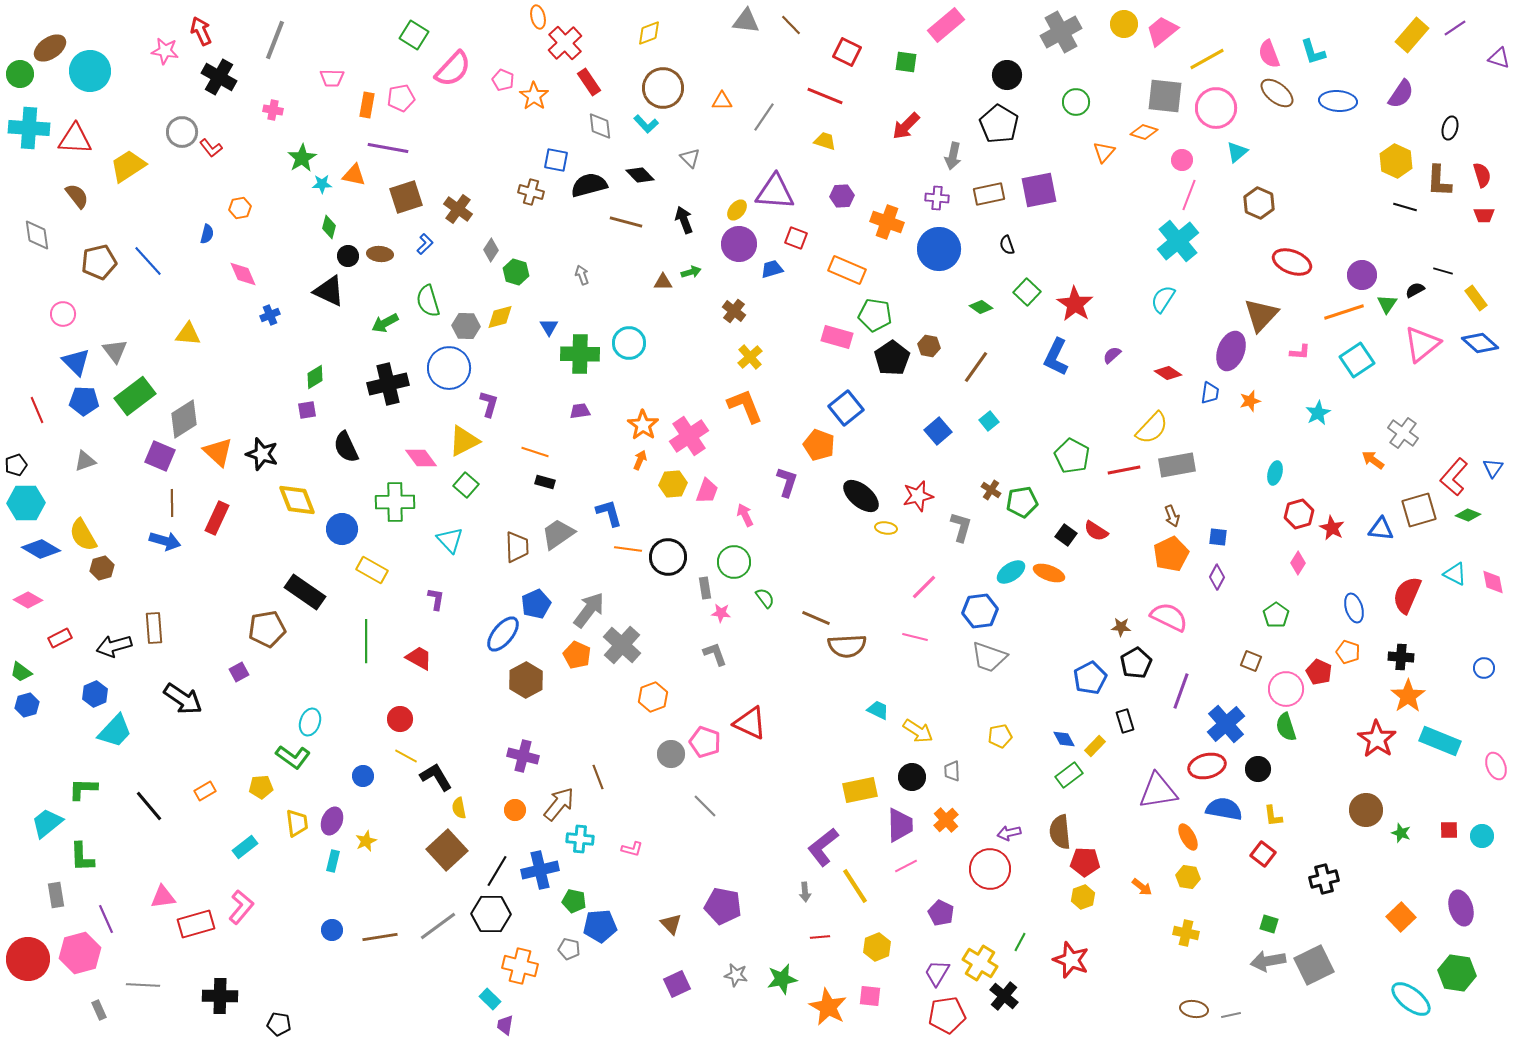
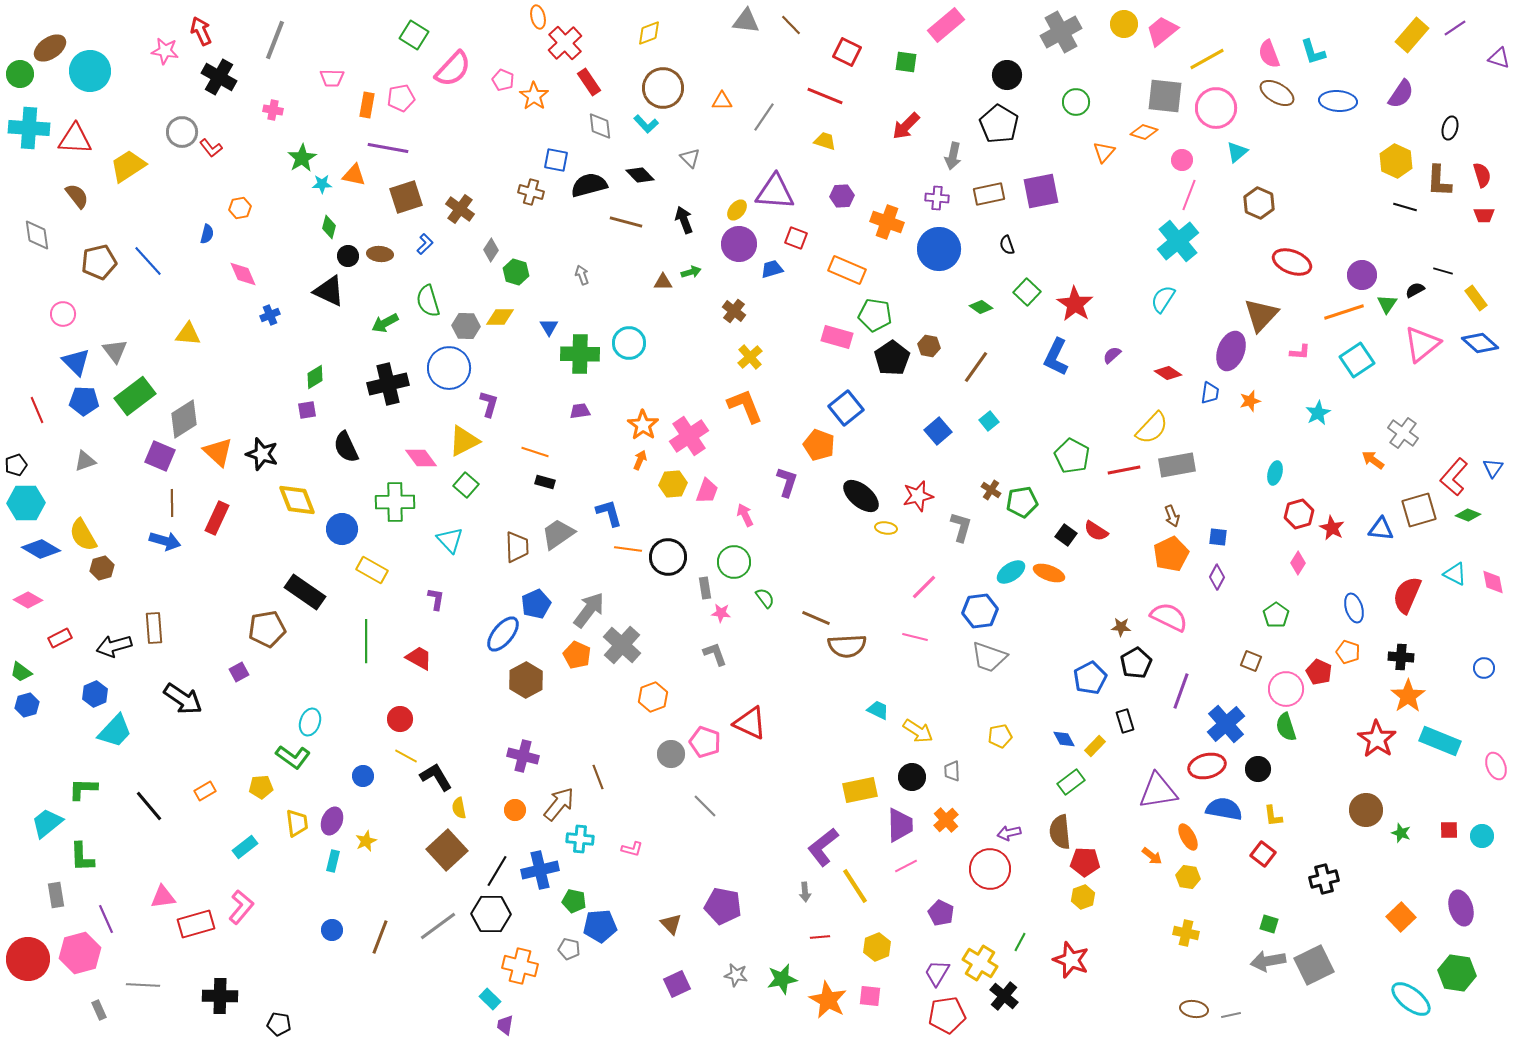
brown ellipse at (1277, 93): rotated 8 degrees counterclockwise
purple square at (1039, 190): moved 2 px right, 1 px down
brown cross at (458, 209): moved 2 px right
yellow diamond at (500, 317): rotated 16 degrees clockwise
green rectangle at (1069, 775): moved 2 px right, 7 px down
orange arrow at (1142, 887): moved 10 px right, 31 px up
brown line at (380, 937): rotated 60 degrees counterclockwise
orange star at (828, 1007): moved 7 px up
